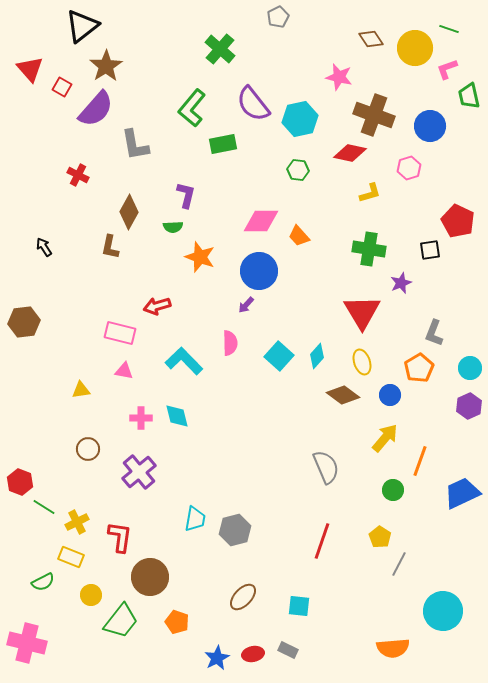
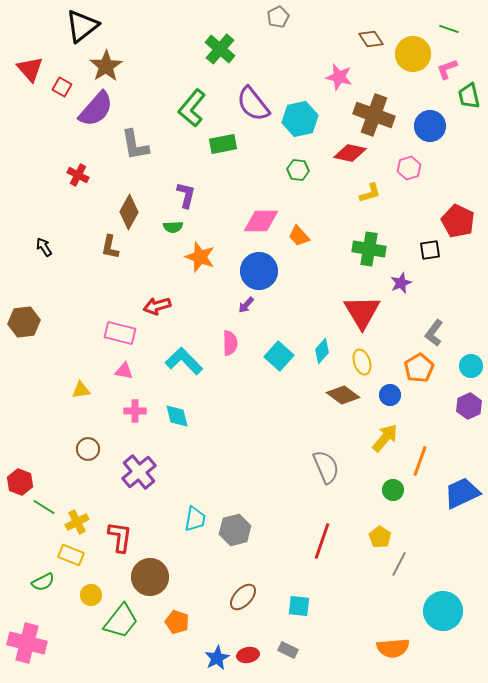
yellow circle at (415, 48): moved 2 px left, 6 px down
gray L-shape at (434, 333): rotated 16 degrees clockwise
cyan diamond at (317, 356): moved 5 px right, 5 px up
cyan circle at (470, 368): moved 1 px right, 2 px up
pink cross at (141, 418): moved 6 px left, 7 px up
yellow rectangle at (71, 557): moved 2 px up
red ellipse at (253, 654): moved 5 px left, 1 px down
